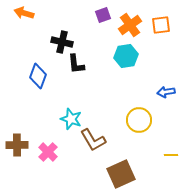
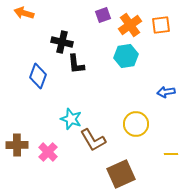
yellow circle: moved 3 px left, 4 px down
yellow line: moved 1 px up
